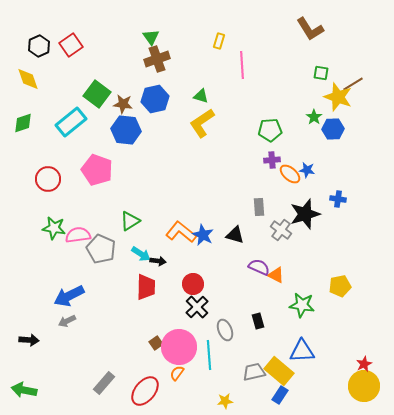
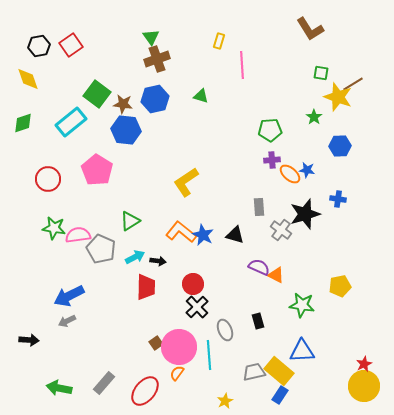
black hexagon at (39, 46): rotated 15 degrees clockwise
yellow L-shape at (202, 123): moved 16 px left, 59 px down
blue hexagon at (333, 129): moved 7 px right, 17 px down
pink pentagon at (97, 170): rotated 12 degrees clockwise
cyan arrow at (141, 254): moved 6 px left, 3 px down; rotated 60 degrees counterclockwise
green arrow at (24, 390): moved 35 px right, 2 px up
yellow star at (225, 401): rotated 21 degrees counterclockwise
